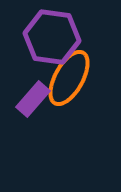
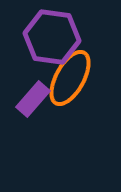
orange ellipse: moved 1 px right
